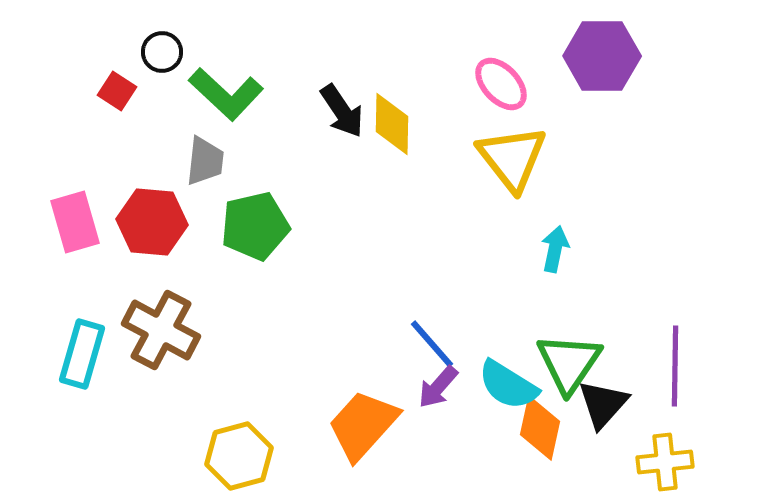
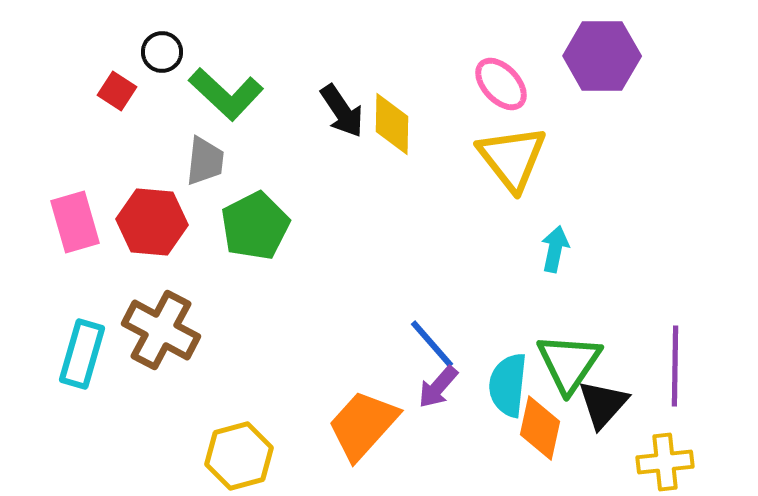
green pentagon: rotated 14 degrees counterclockwise
cyan semicircle: rotated 64 degrees clockwise
